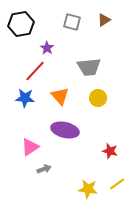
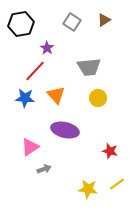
gray square: rotated 18 degrees clockwise
orange triangle: moved 4 px left, 1 px up
